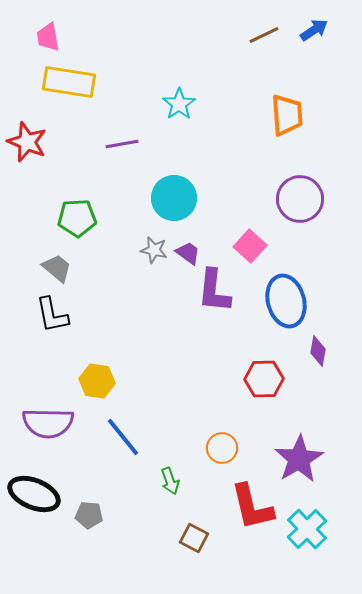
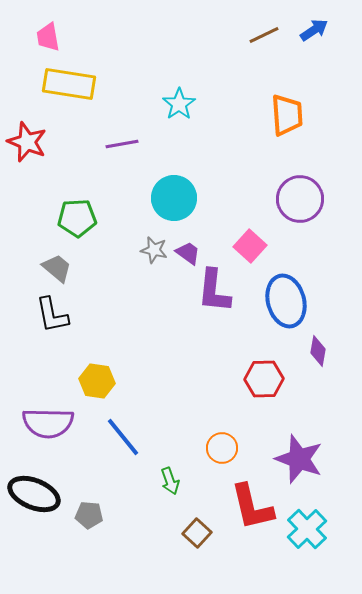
yellow rectangle: moved 2 px down
purple star: rotated 21 degrees counterclockwise
brown square: moved 3 px right, 5 px up; rotated 16 degrees clockwise
